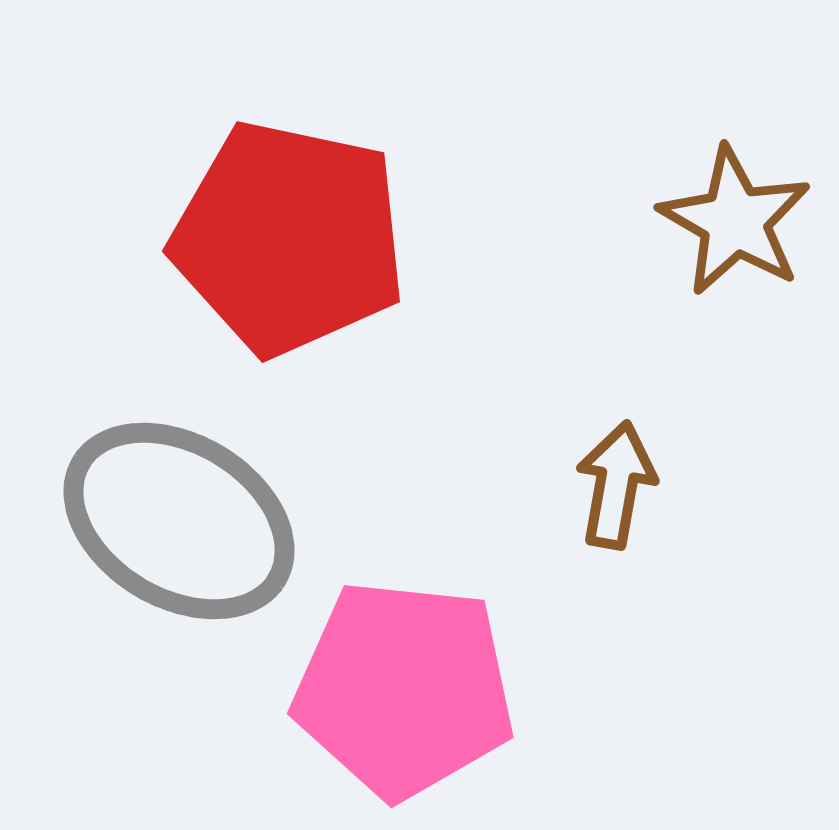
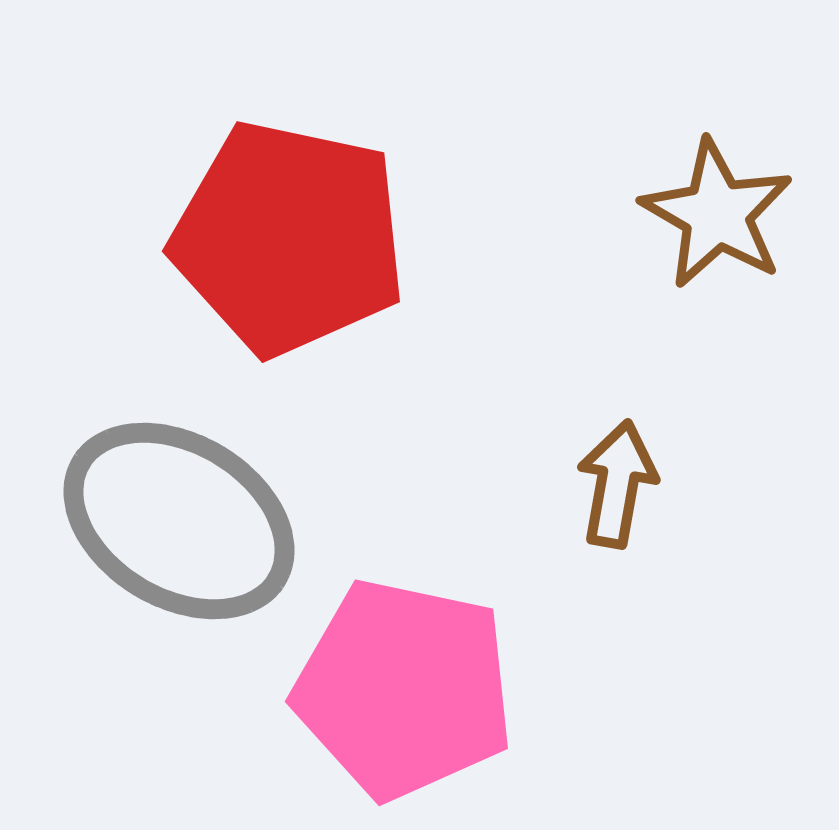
brown star: moved 18 px left, 7 px up
brown arrow: moved 1 px right, 1 px up
pink pentagon: rotated 6 degrees clockwise
